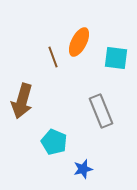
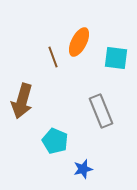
cyan pentagon: moved 1 px right, 1 px up
